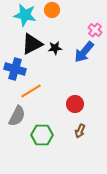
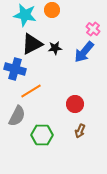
pink cross: moved 2 px left, 1 px up
